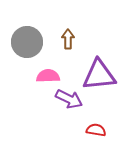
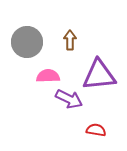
brown arrow: moved 2 px right, 1 px down
